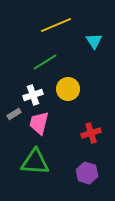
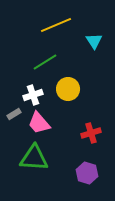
pink trapezoid: rotated 55 degrees counterclockwise
green triangle: moved 1 px left, 4 px up
